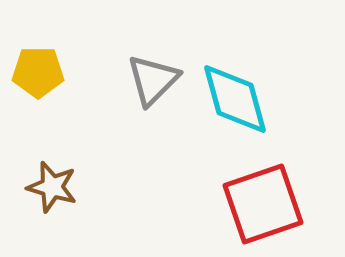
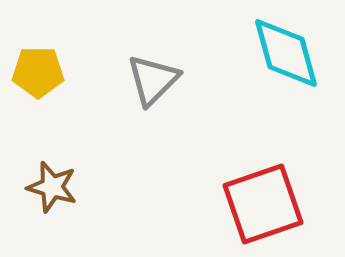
cyan diamond: moved 51 px right, 46 px up
